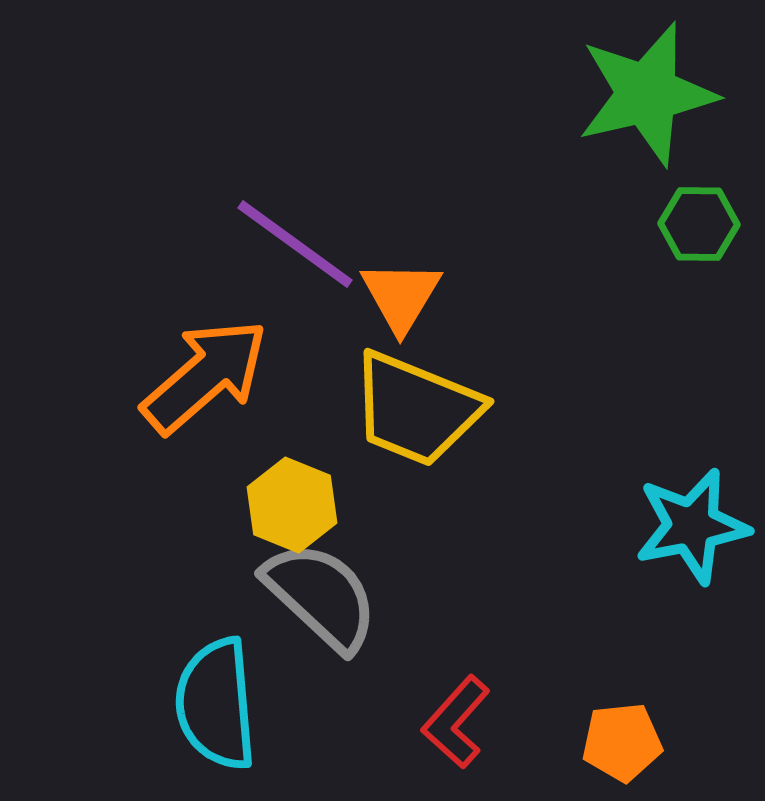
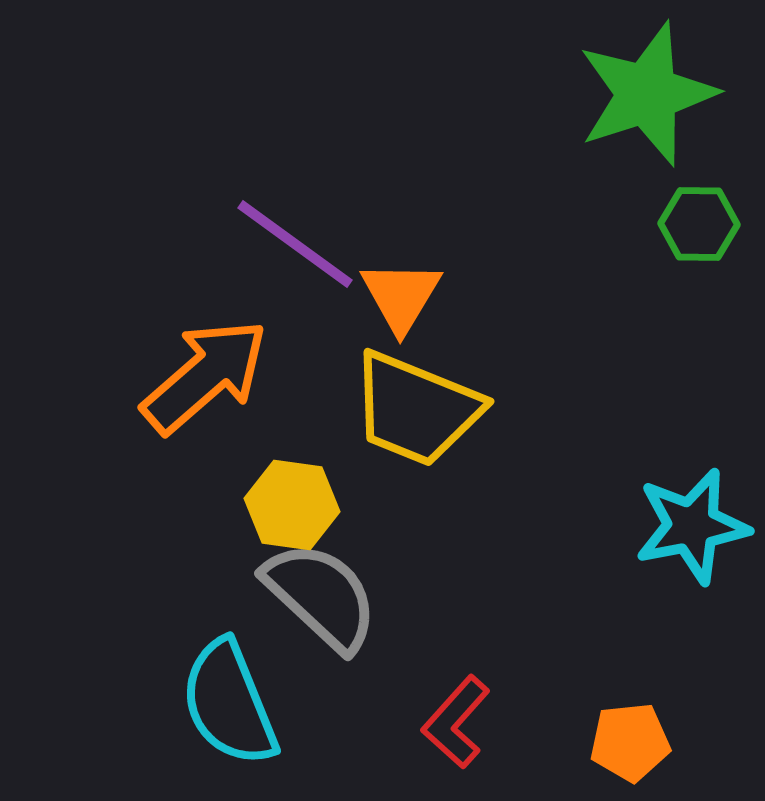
green star: rotated 5 degrees counterclockwise
yellow hexagon: rotated 14 degrees counterclockwise
cyan semicircle: moved 13 px right, 1 px up; rotated 17 degrees counterclockwise
orange pentagon: moved 8 px right
